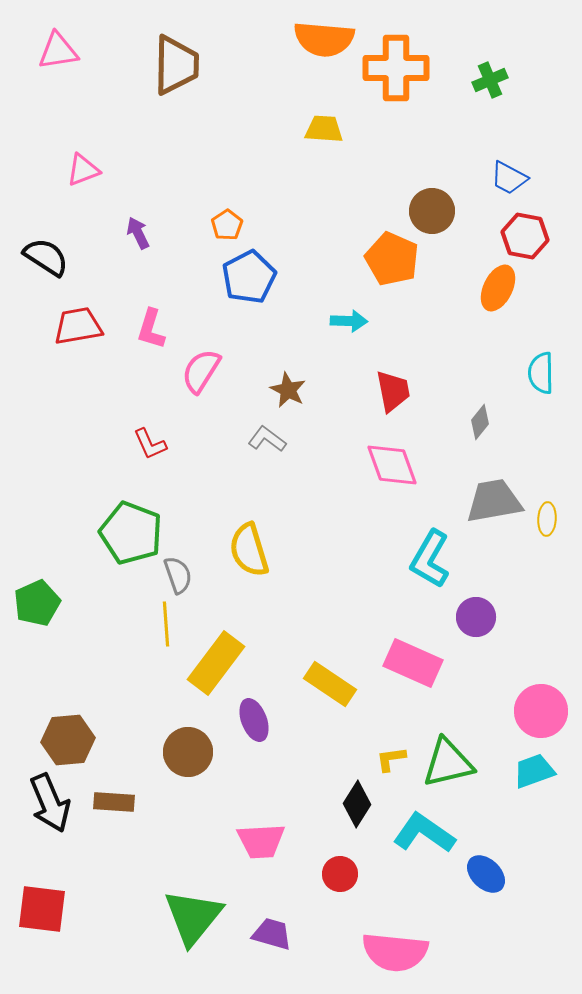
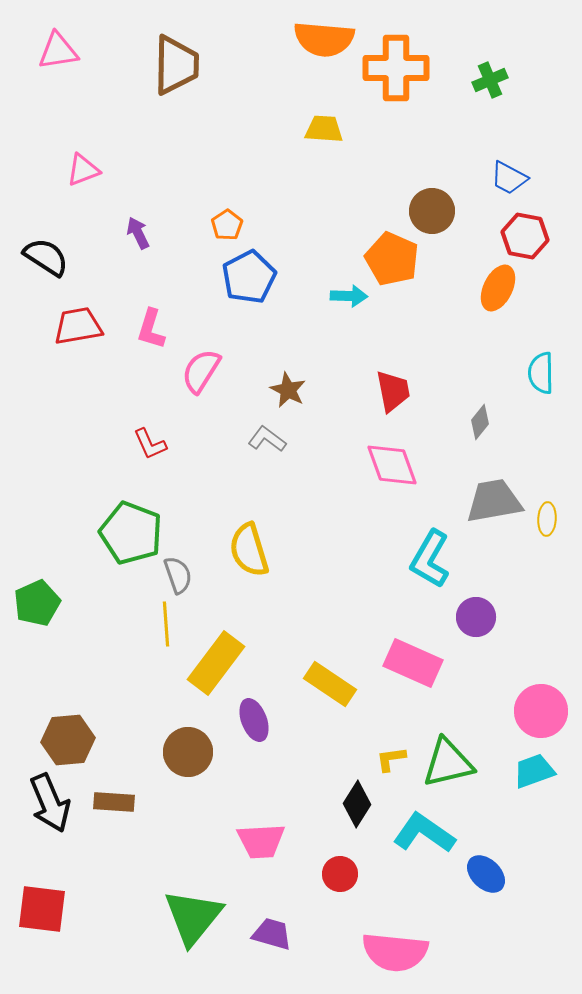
cyan arrow at (349, 321): moved 25 px up
